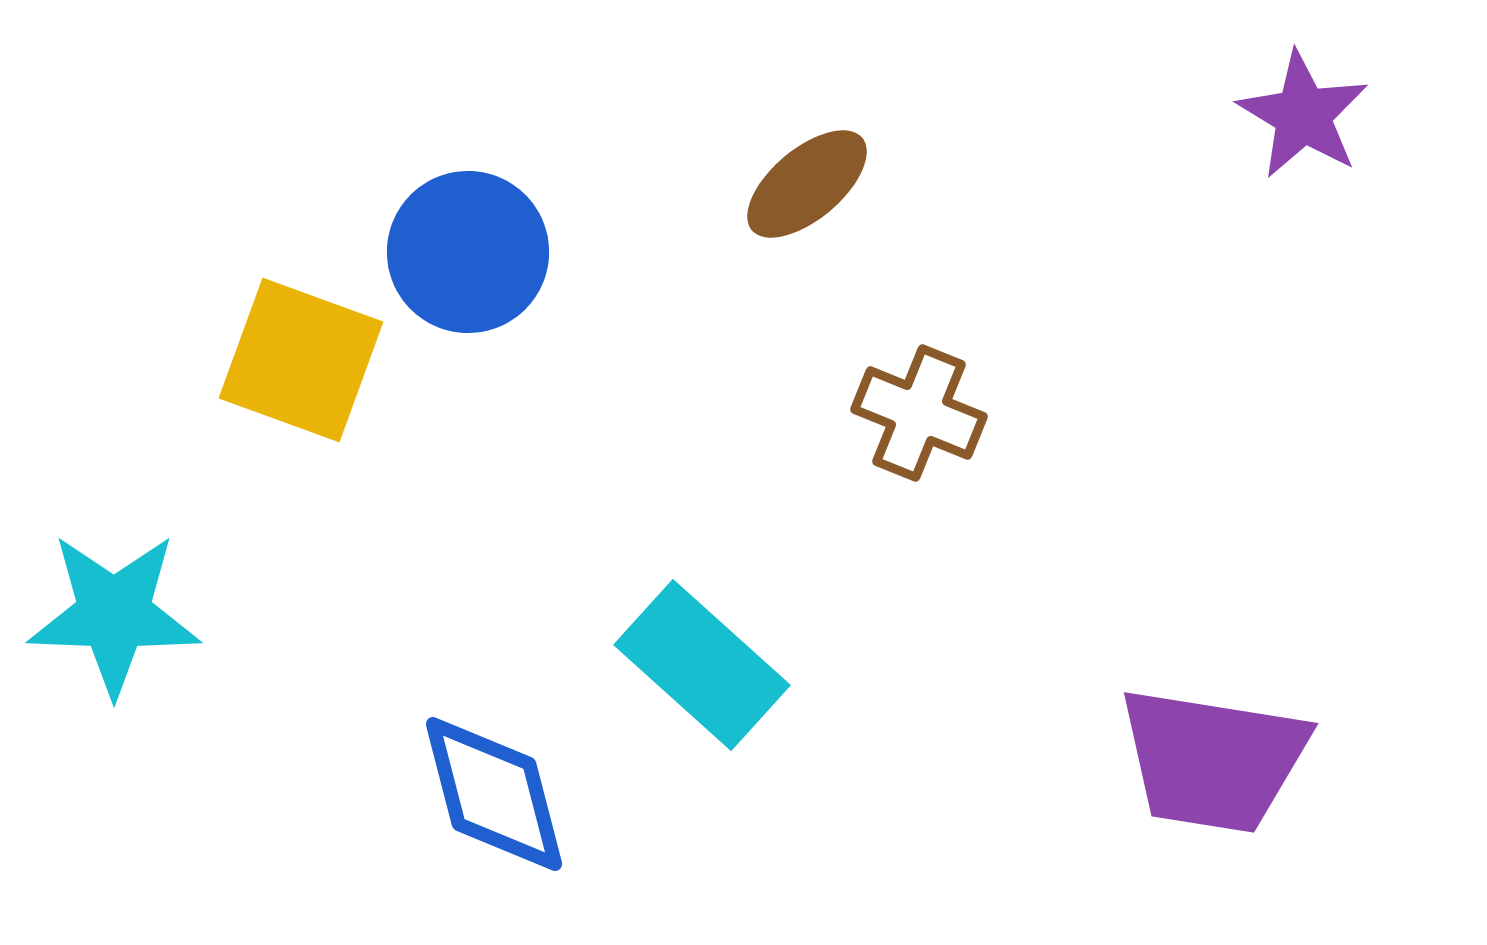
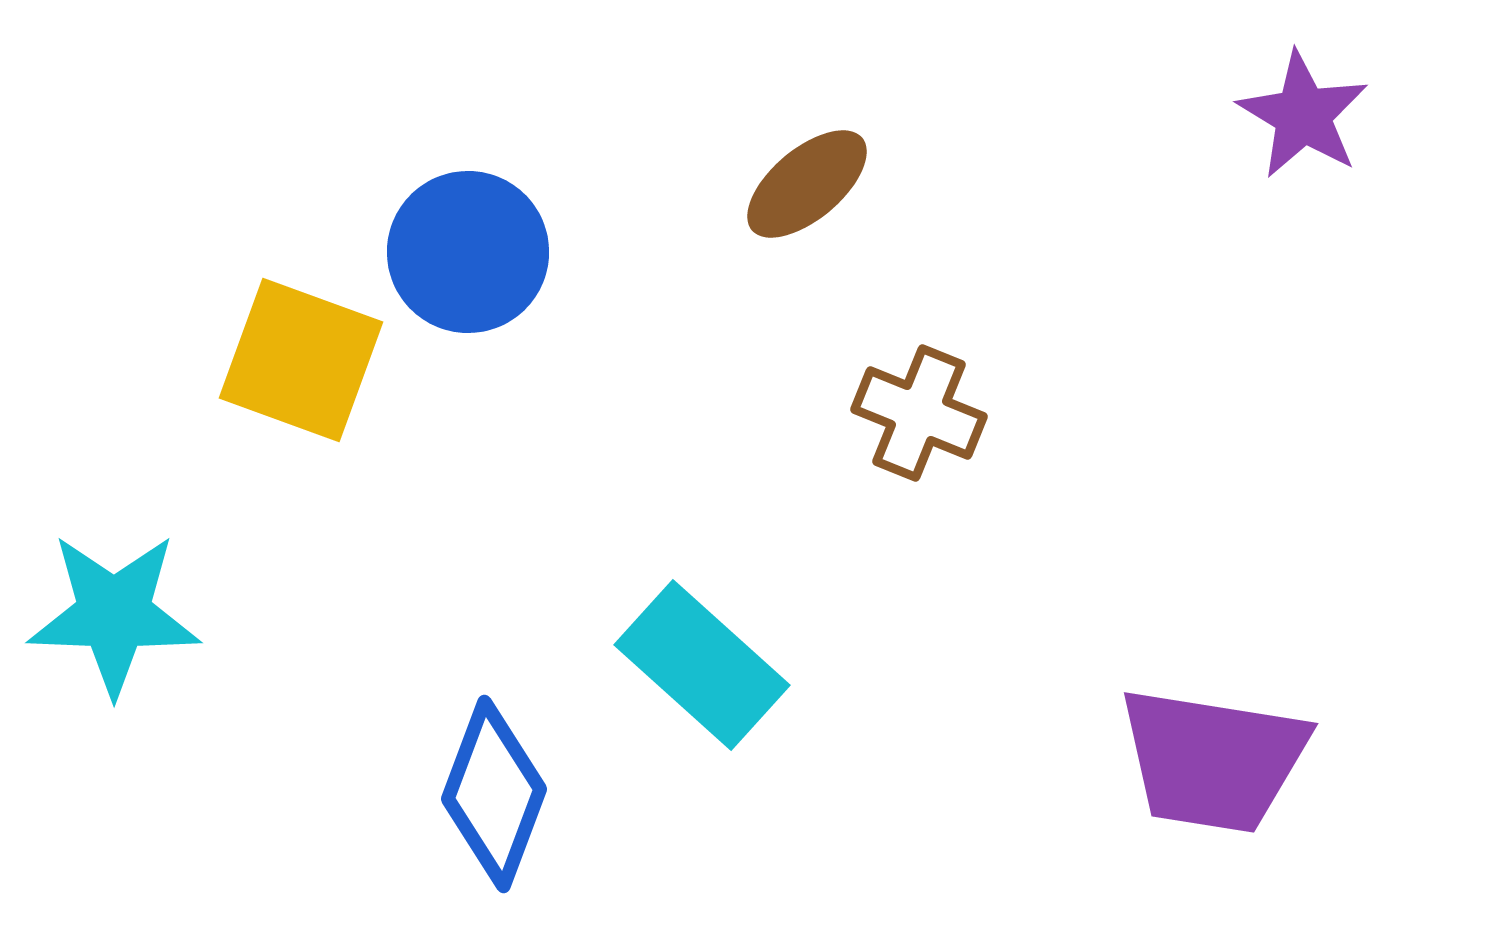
blue diamond: rotated 35 degrees clockwise
